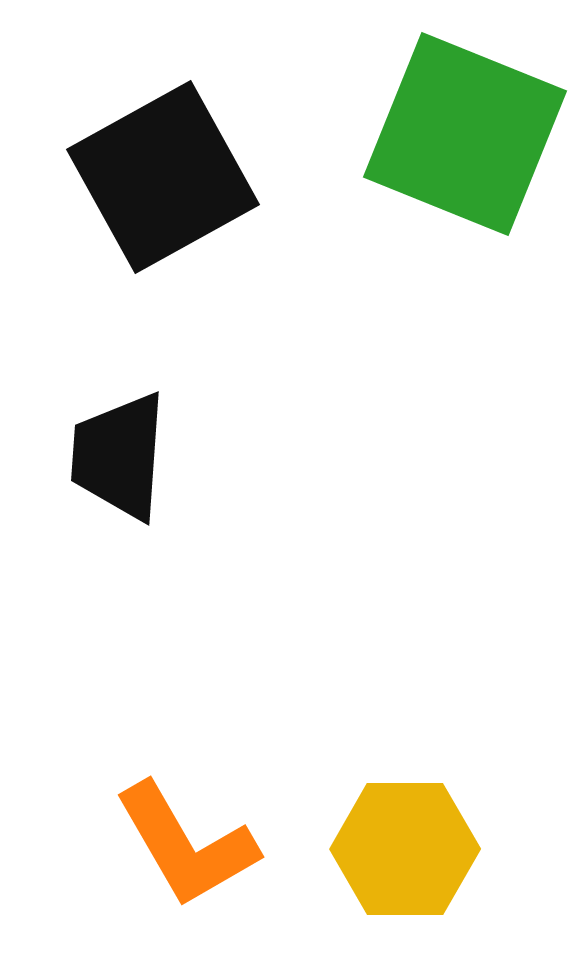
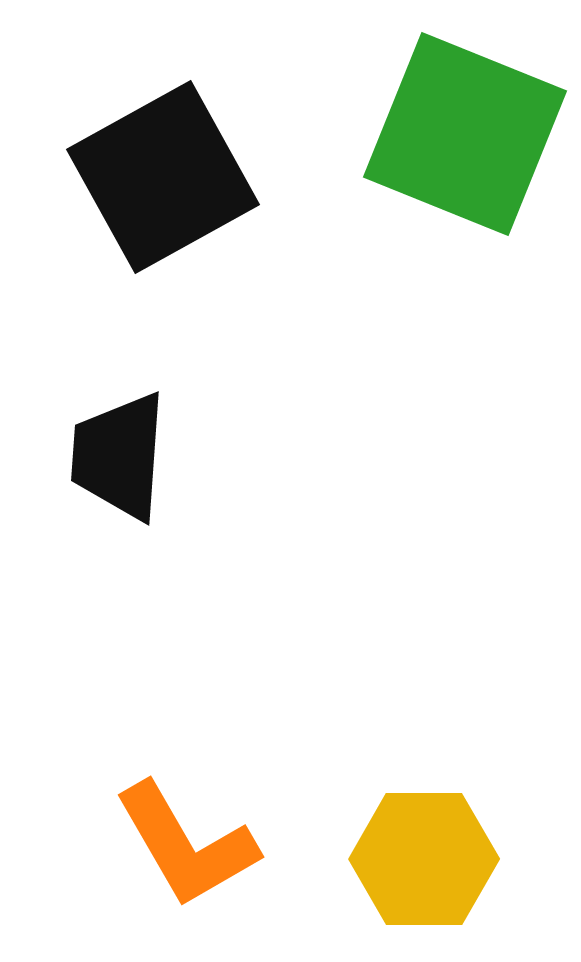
yellow hexagon: moved 19 px right, 10 px down
